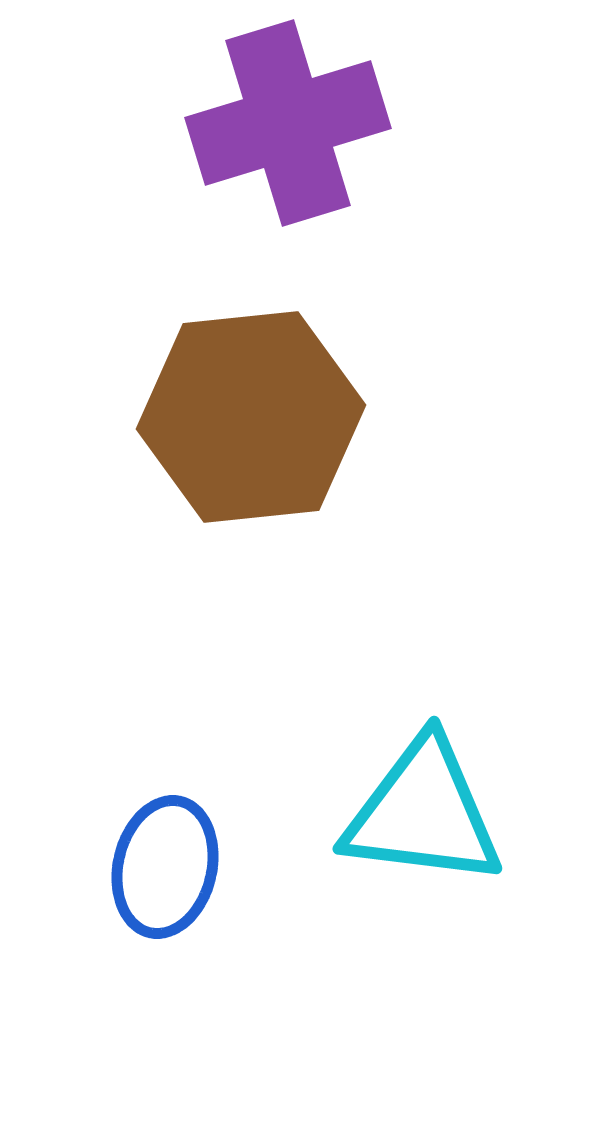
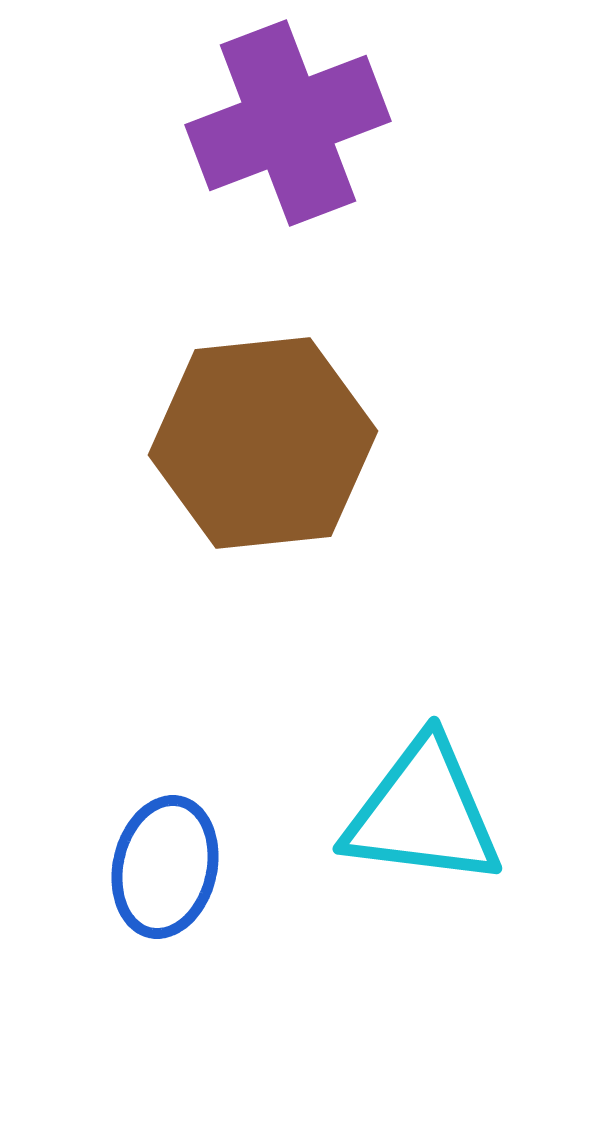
purple cross: rotated 4 degrees counterclockwise
brown hexagon: moved 12 px right, 26 px down
